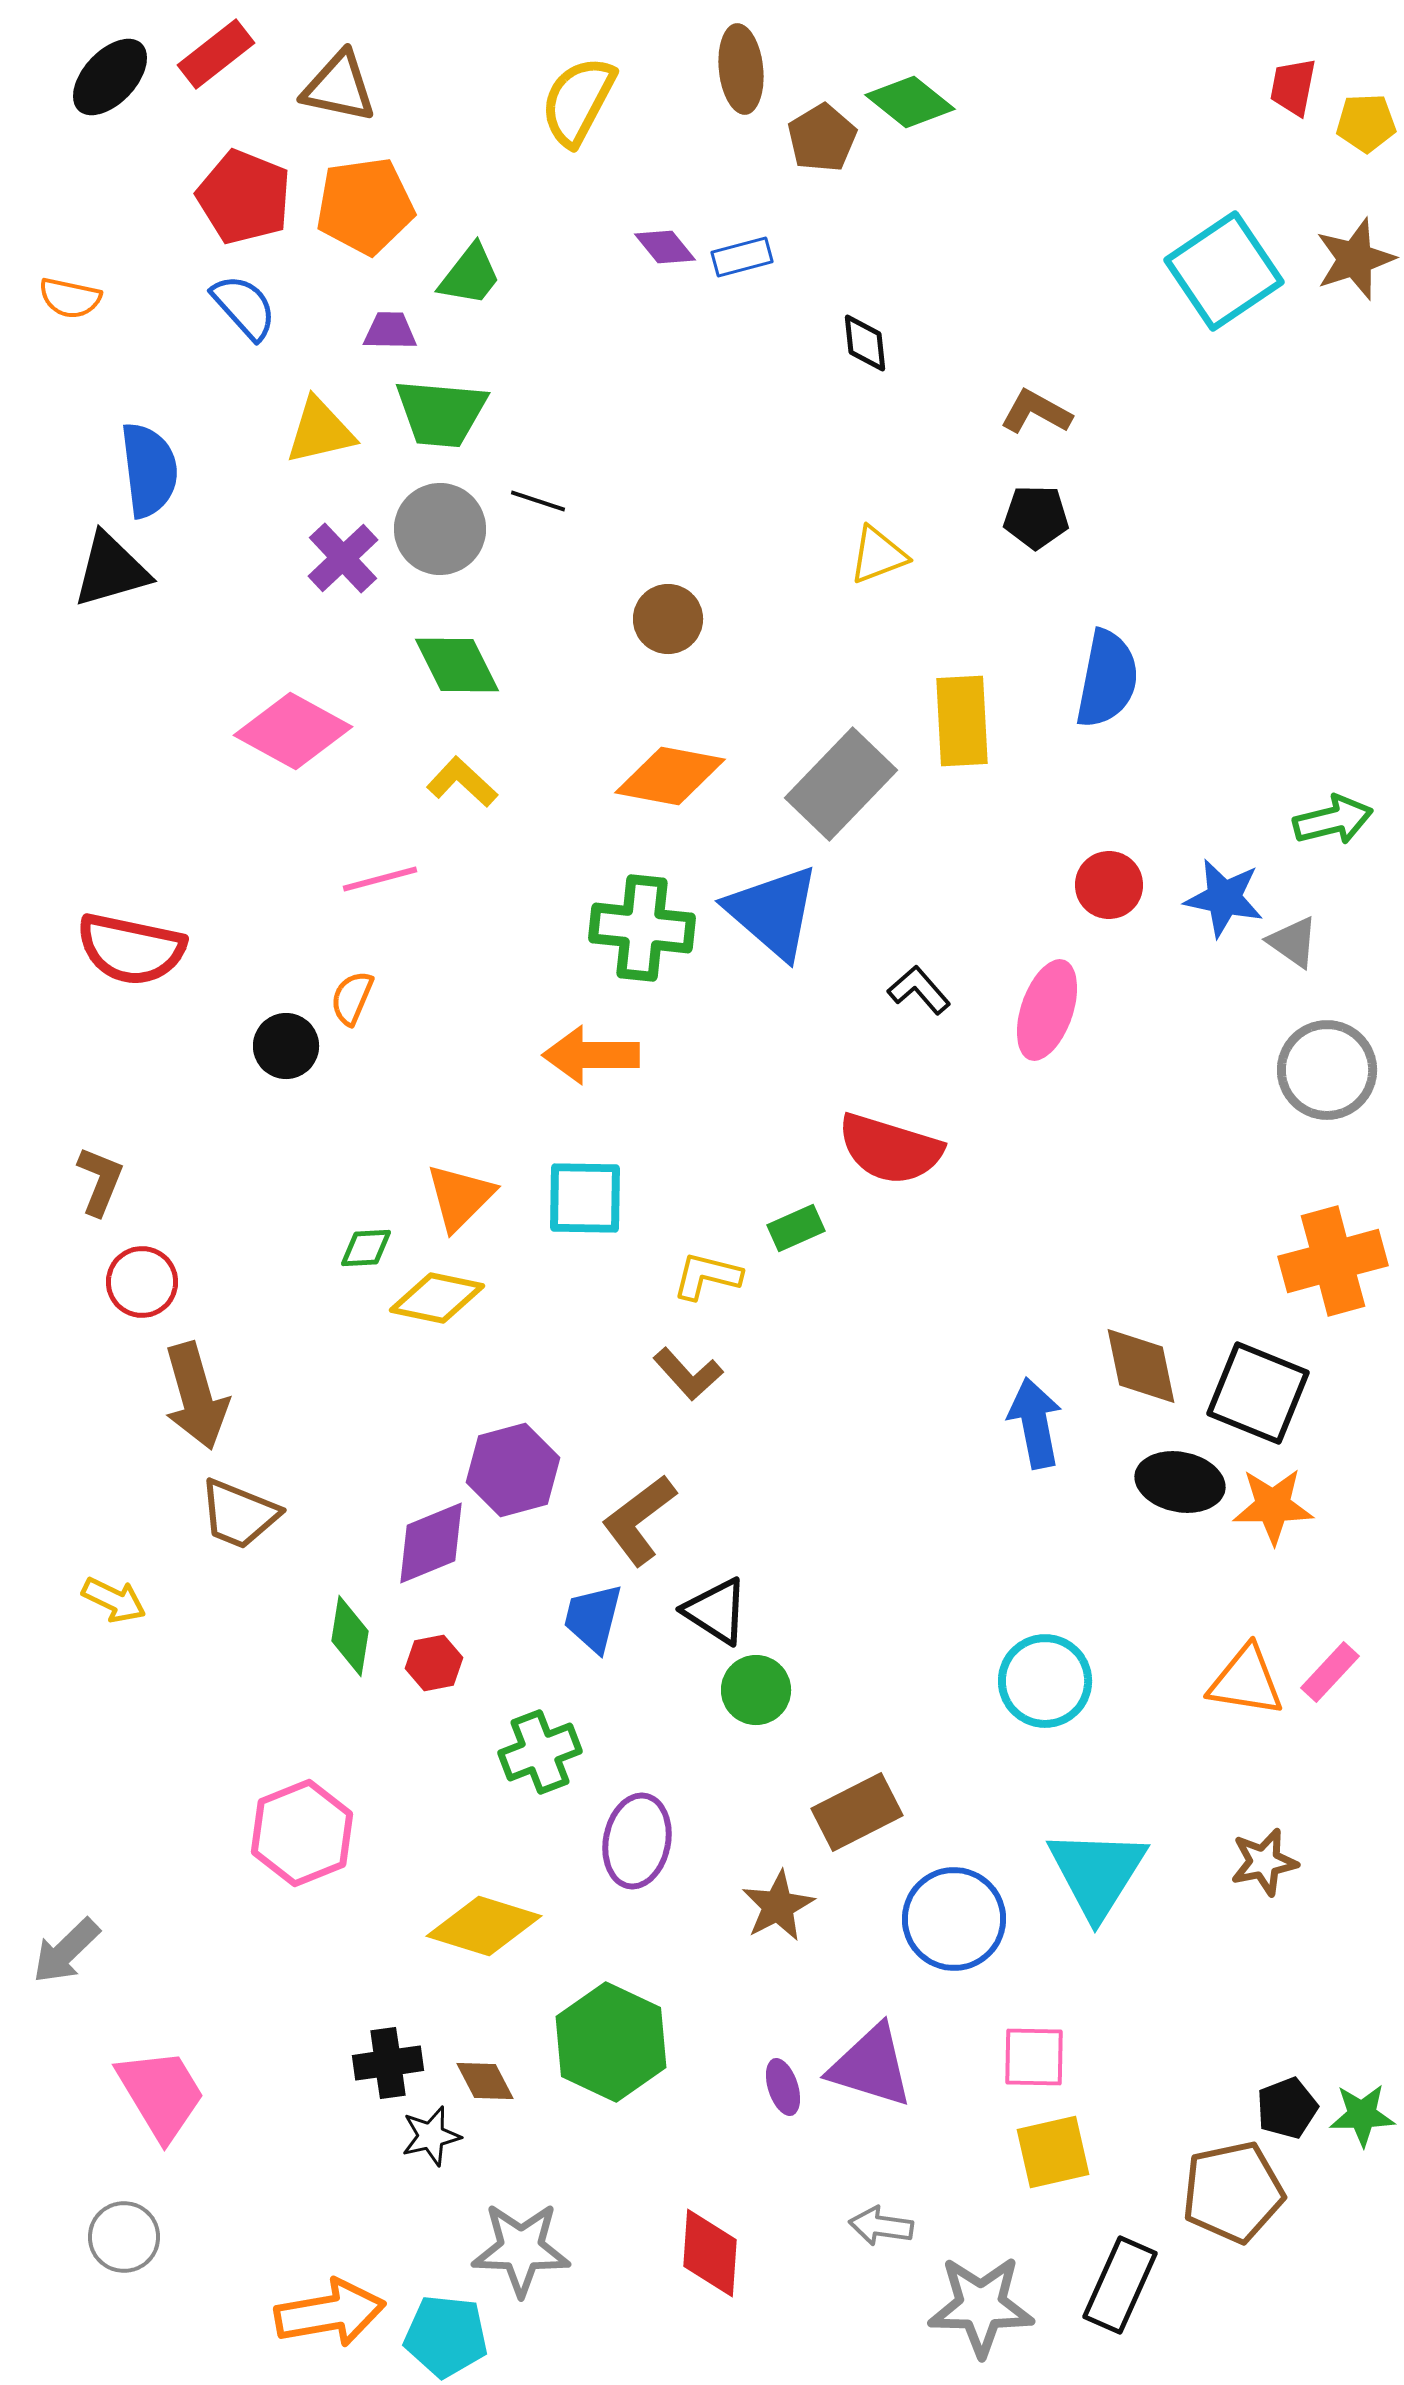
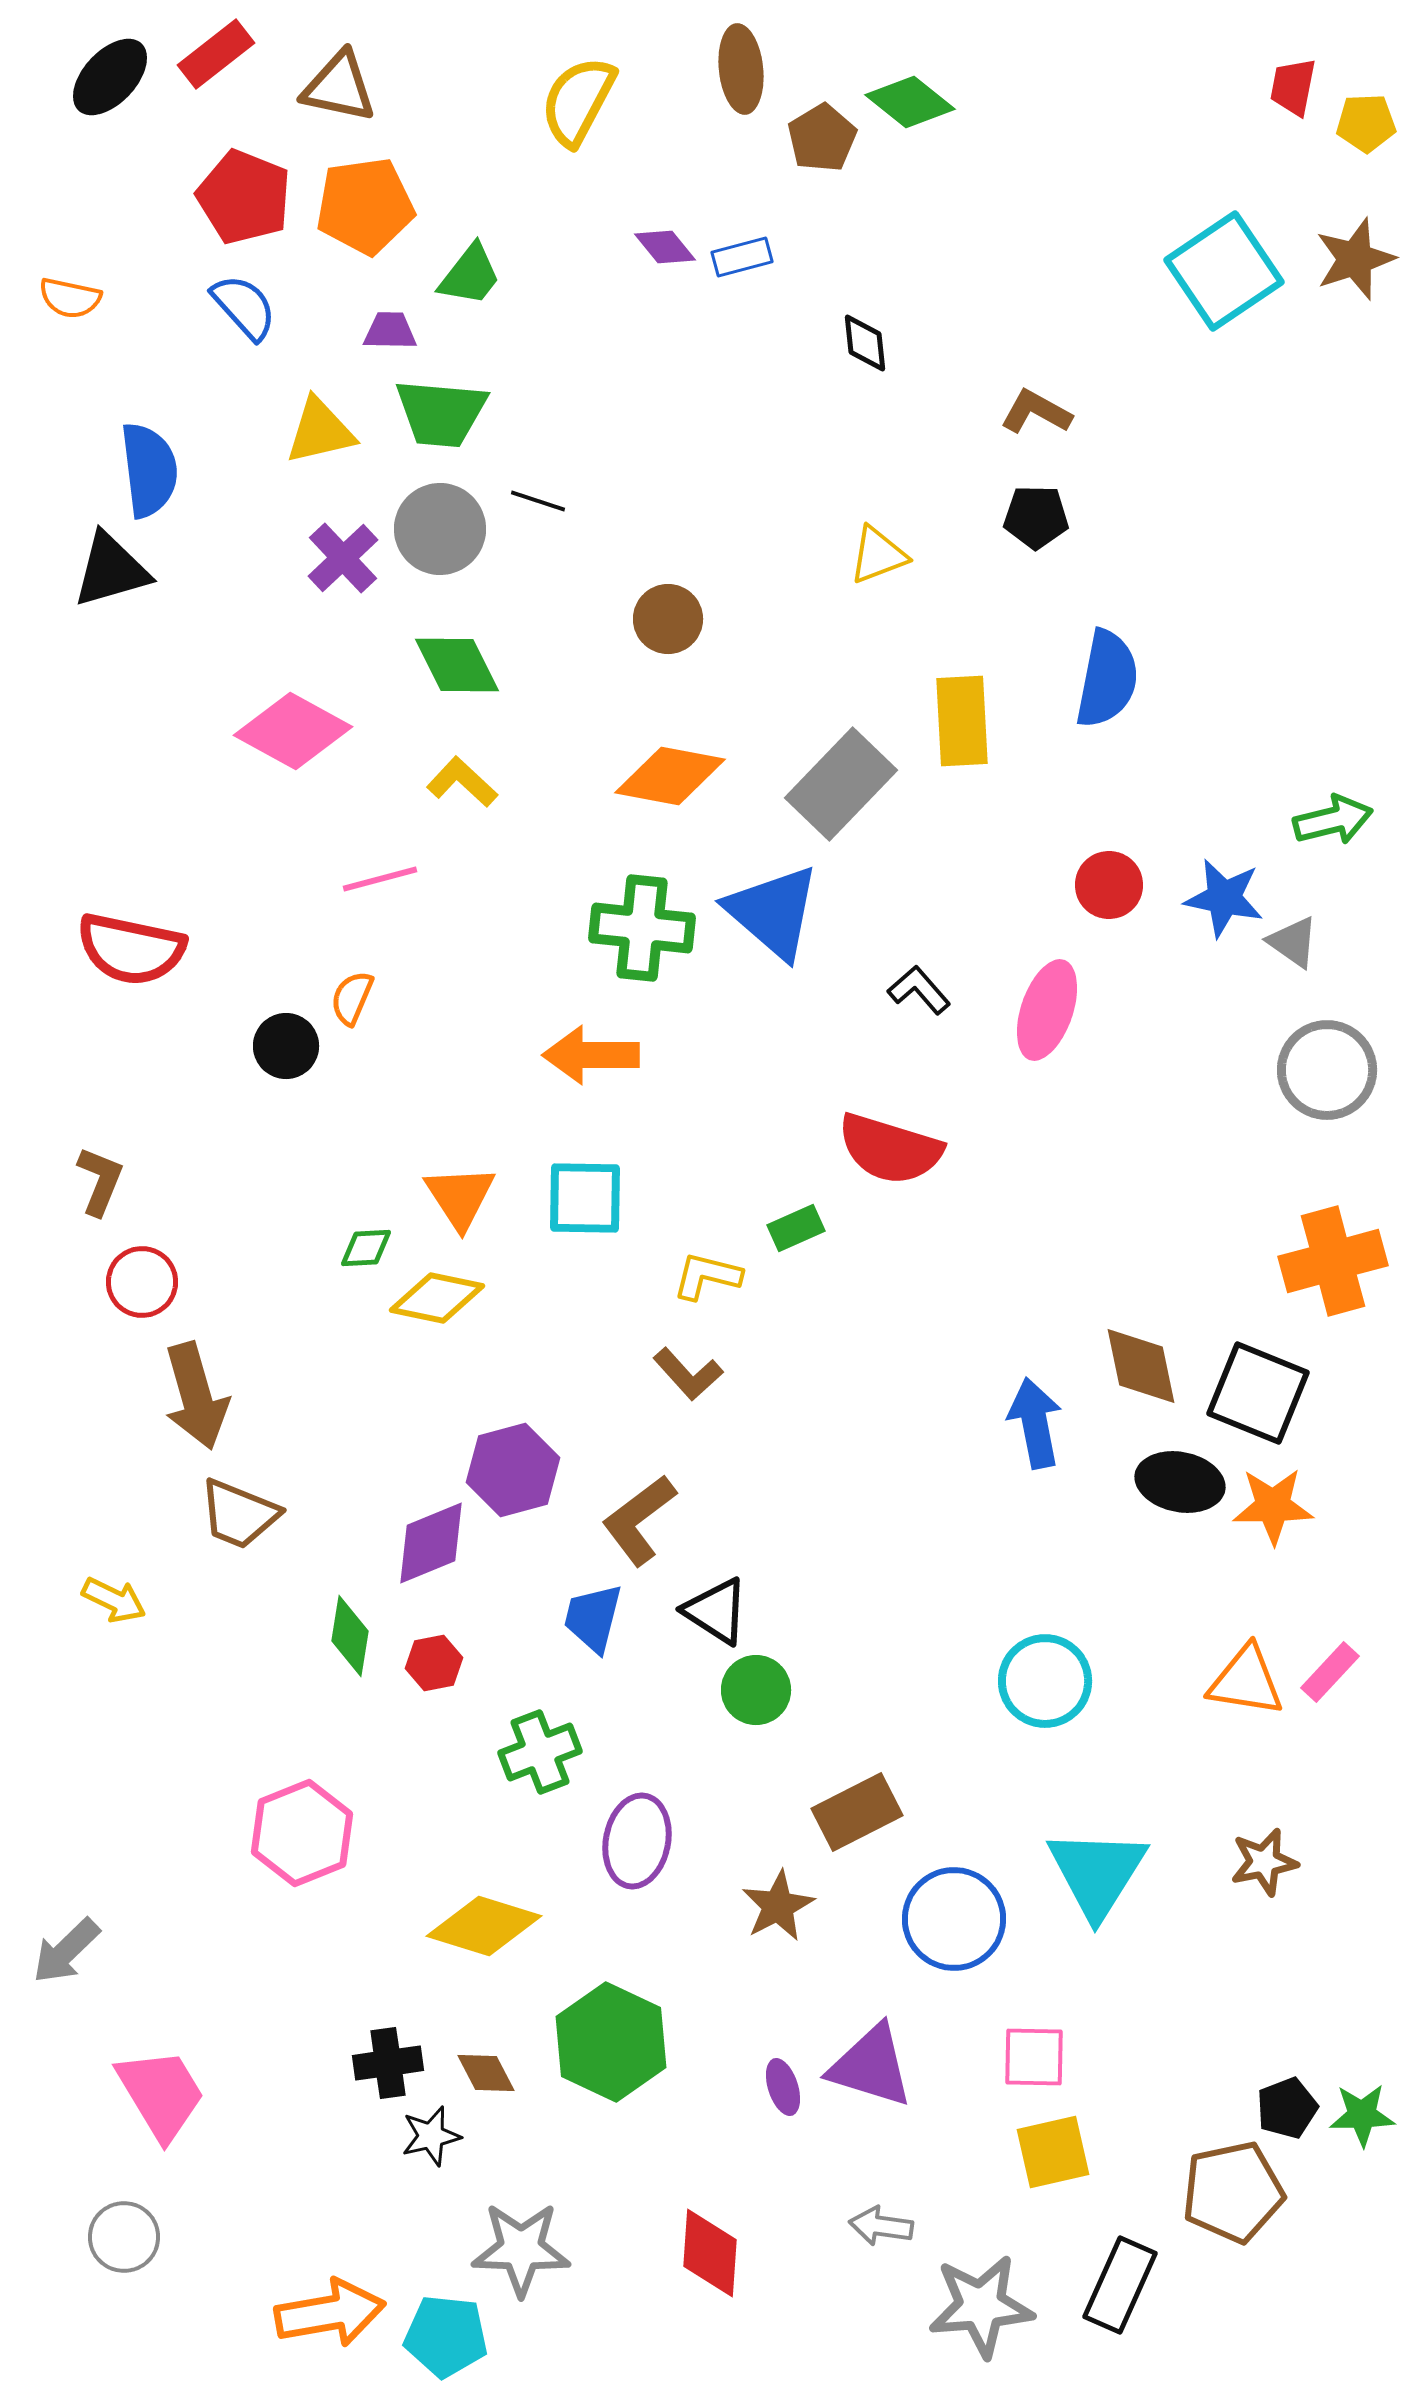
orange triangle at (460, 1197): rotated 18 degrees counterclockwise
brown diamond at (485, 2081): moved 1 px right, 8 px up
gray star at (981, 2306): rotated 6 degrees counterclockwise
